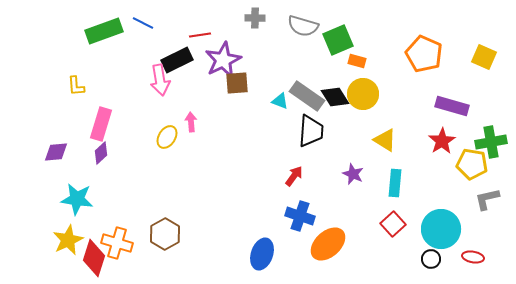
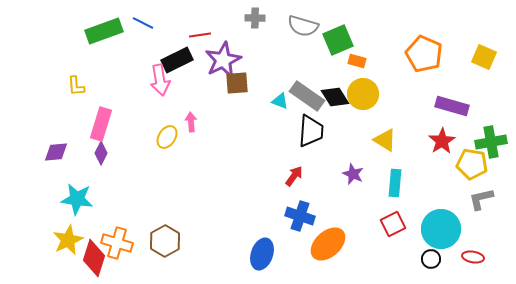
purple diamond at (101, 153): rotated 20 degrees counterclockwise
gray L-shape at (487, 199): moved 6 px left
red square at (393, 224): rotated 15 degrees clockwise
brown hexagon at (165, 234): moved 7 px down
